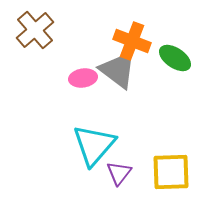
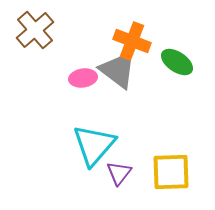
green ellipse: moved 2 px right, 4 px down
